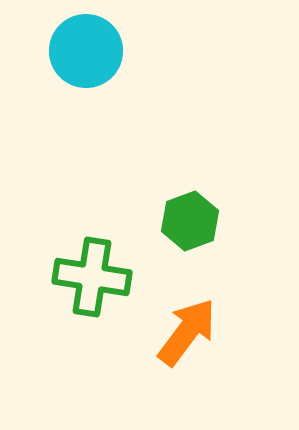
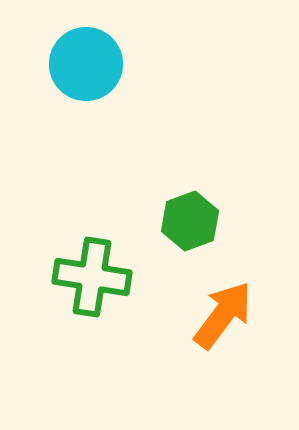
cyan circle: moved 13 px down
orange arrow: moved 36 px right, 17 px up
